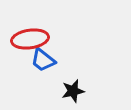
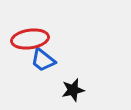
black star: moved 1 px up
